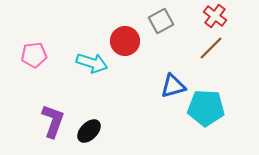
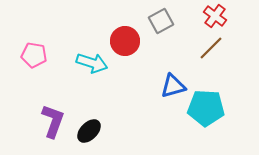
pink pentagon: rotated 15 degrees clockwise
